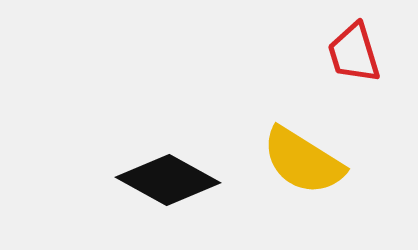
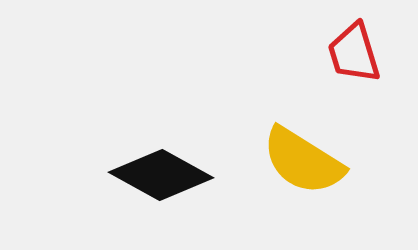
black diamond: moved 7 px left, 5 px up
